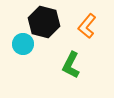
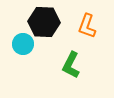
black hexagon: rotated 12 degrees counterclockwise
orange L-shape: rotated 20 degrees counterclockwise
